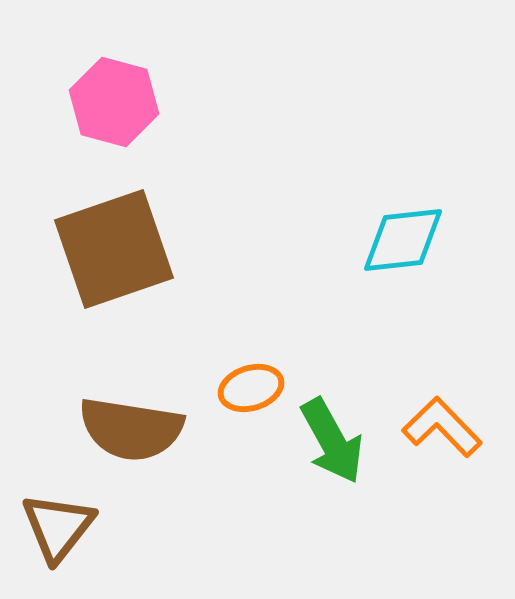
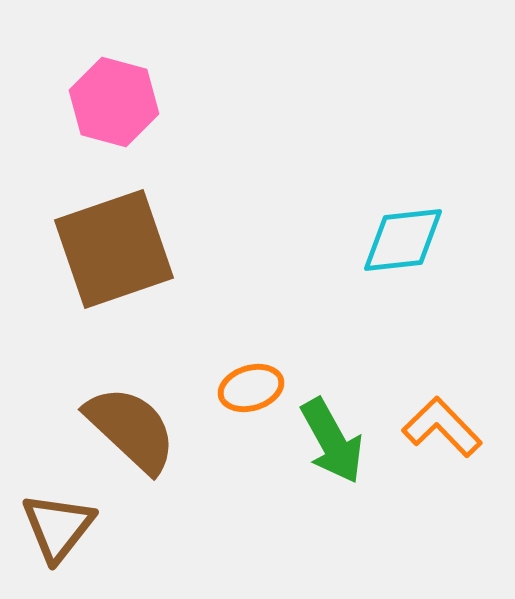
brown semicircle: rotated 146 degrees counterclockwise
